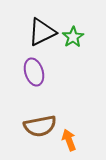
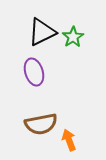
brown semicircle: moved 1 px right, 2 px up
